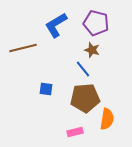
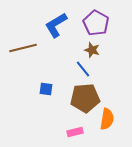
purple pentagon: rotated 15 degrees clockwise
